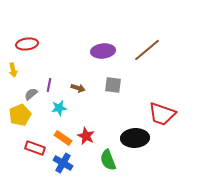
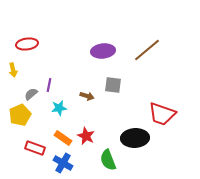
brown arrow: moved 9 px right, 8 px down
